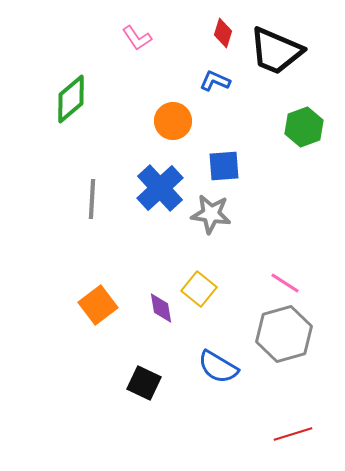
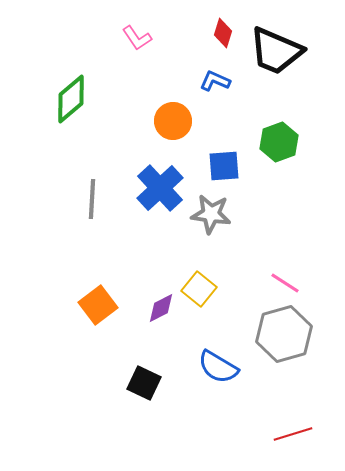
green hexagon: moved 25 px left, 15 px down
purple diamond: rotated 72 degrees clockwise
